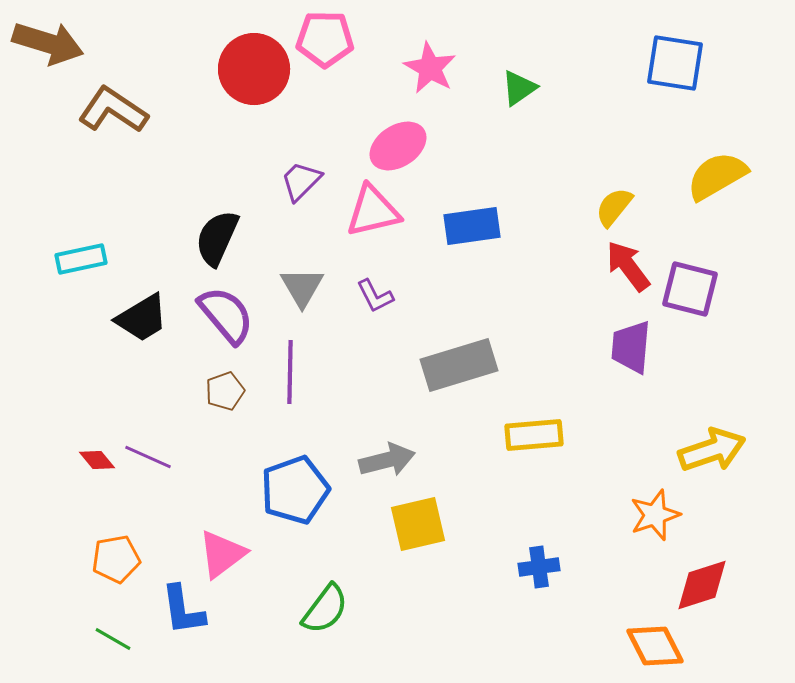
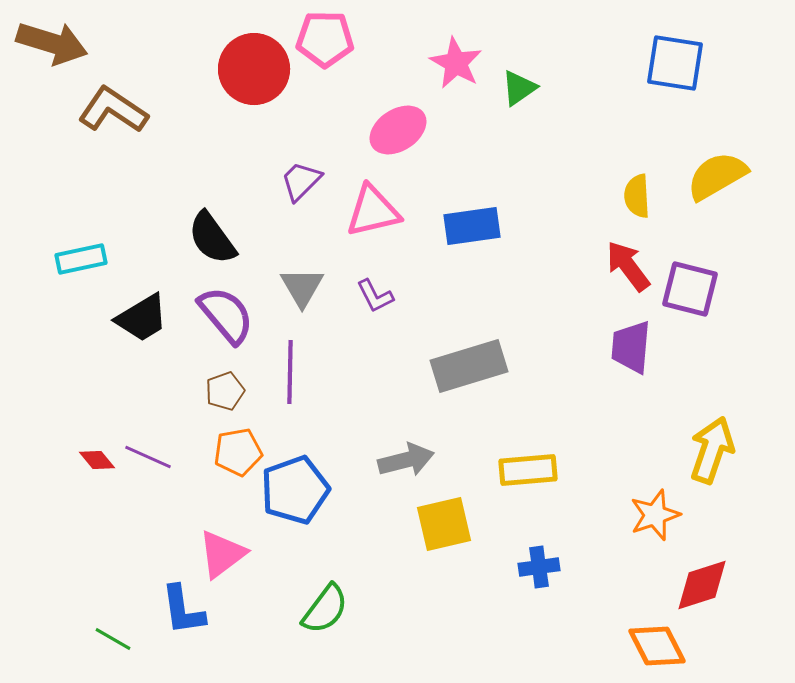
brown arrow at (48, 43): moved 4 px right
pink star at (430, 68): moved 26 px right, 5 px up
pink ellipse at (398, 146): moved 16 px up
yellow semicircle at (614, 207): moved 23 px right, 11 px up; rotated 42 degrees counterclockwise
black semicircle at (217, 238): moved 5 px left; rotated 60 degrees counterclockwise
gray rectangle at (459, 365): moved 10 px right, 1 px down
yellow rectangle at (534, 435): moved 6 px left, 35 px down
yellow arrow at (712, 450): rotated 52 degrees counterclockwise
gray arrow at (387, 460): moved 19 px right
yellow square at (418, 524): moved 26 px right
orange pentagon at (116, 559): moved 122 px right, 107 px up
orange diamond at (655, 646): moved 2 px right
